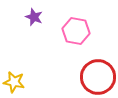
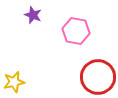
purple star: moved 1 px left, 2 px up
yellow star: rotated 25 degrees counterclockwise
